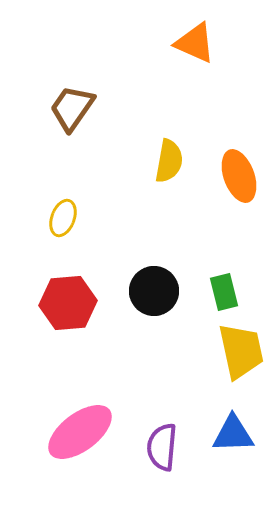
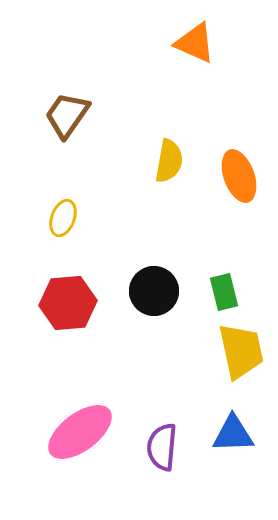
brown trapezoid: moved 5 px left, 7 px down
